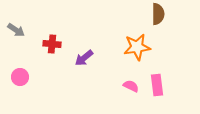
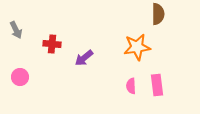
gray arrow: rotated 30 degrees clockwise
pink semicircle: rotated 119 degrees counterclockwise
